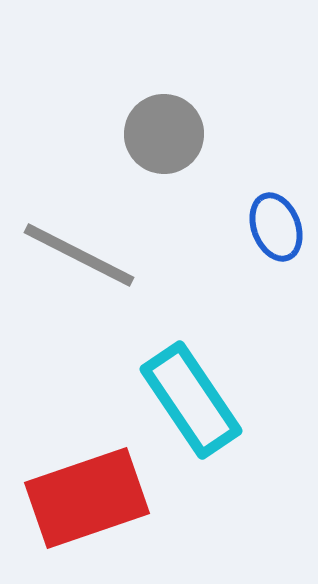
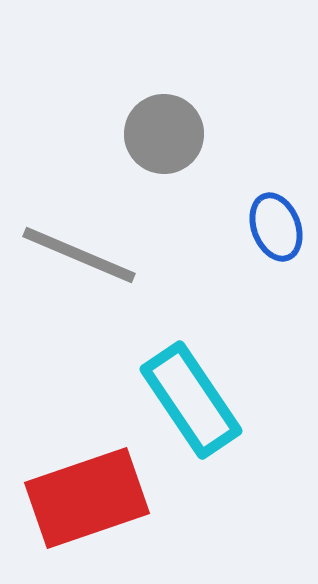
gray line: rotated 4 degrees counterclockwise
